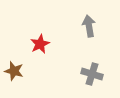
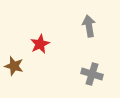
brown star: moved 5 px up
